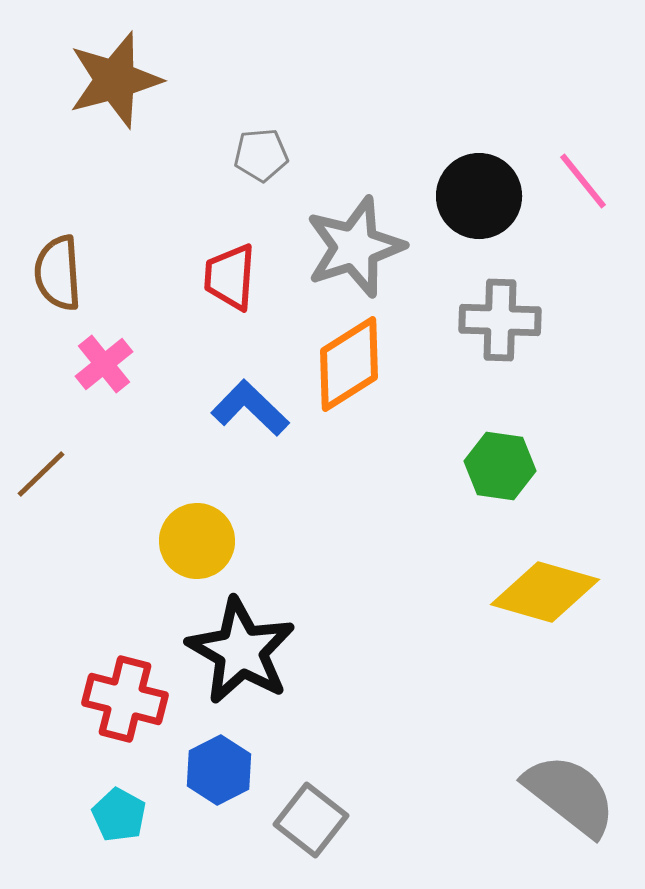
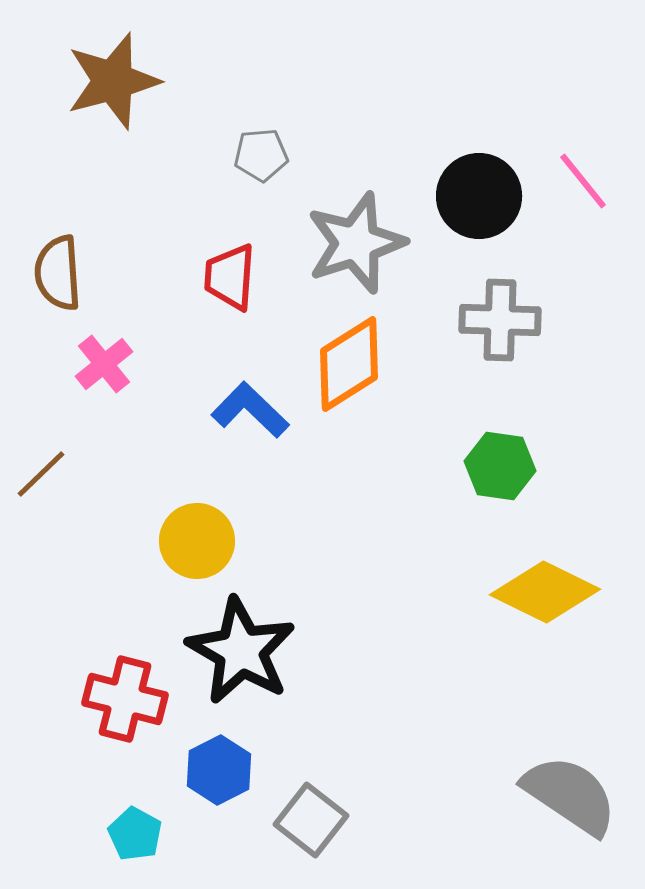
brown star: moved 2 px left, 1 px down
gray star: moved 1 px right, 4 px up
blue L-shape: moved 2 px down
yellow diamond: rotated 10 degrees clockwise
gray semicircle: rotated 4 degrees counterclockwise
cyan pentagon: moved 16 px right, 19 px down
